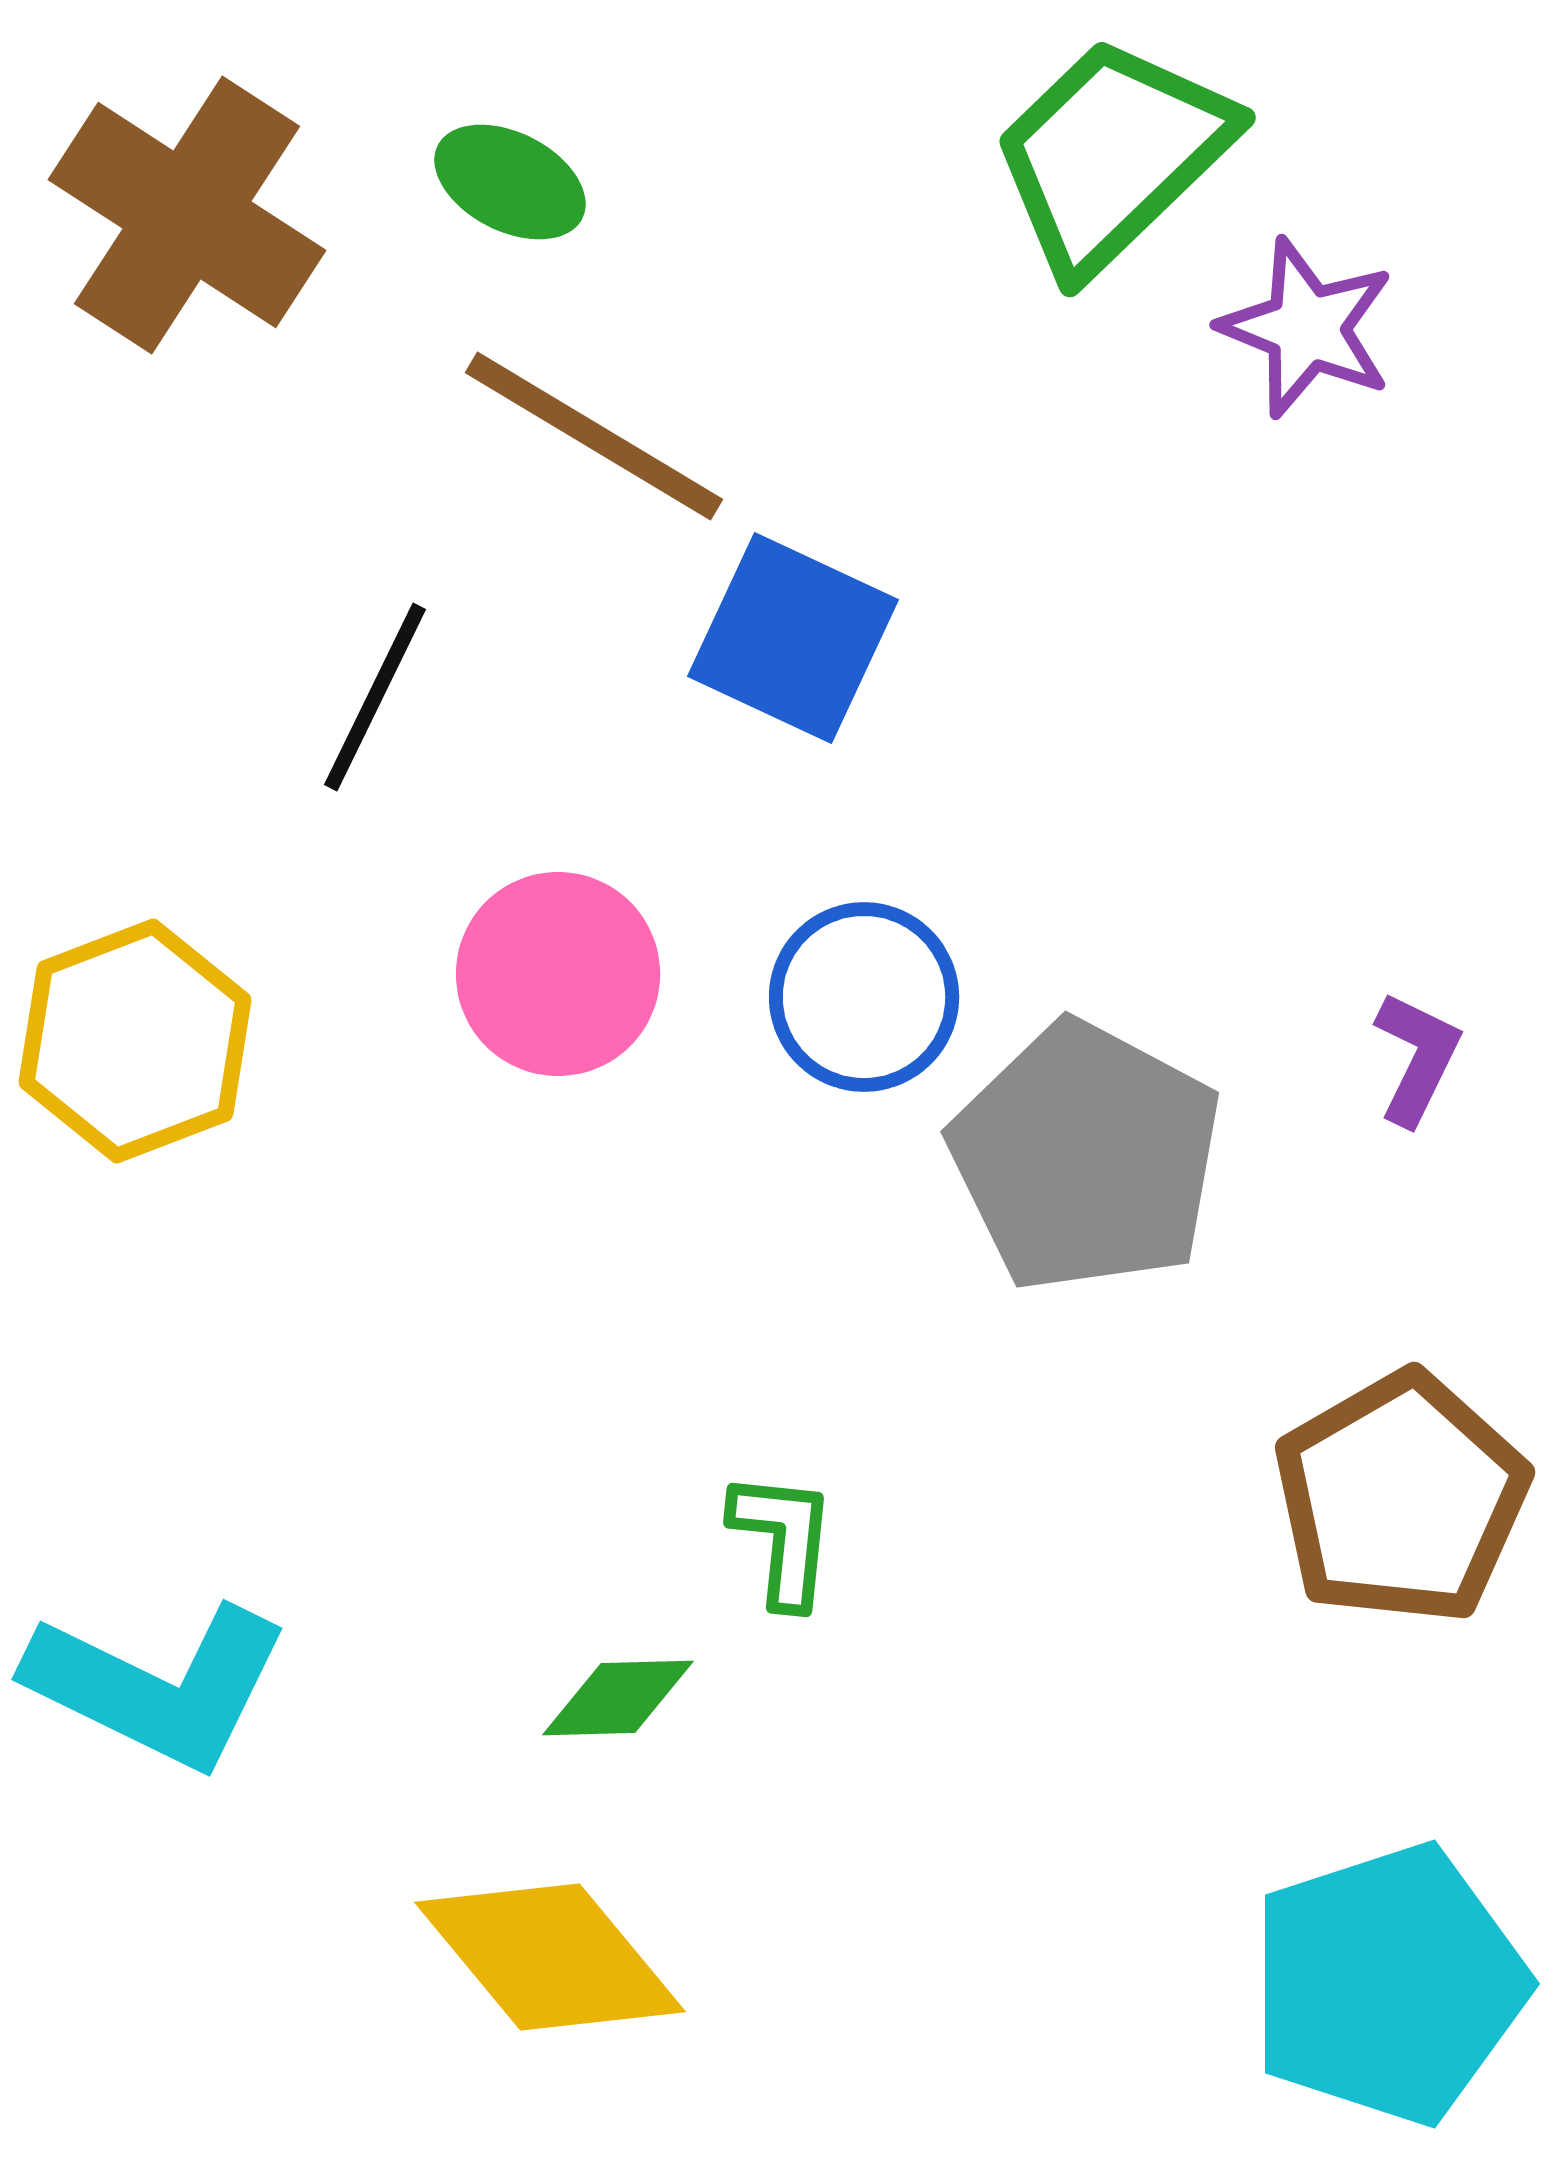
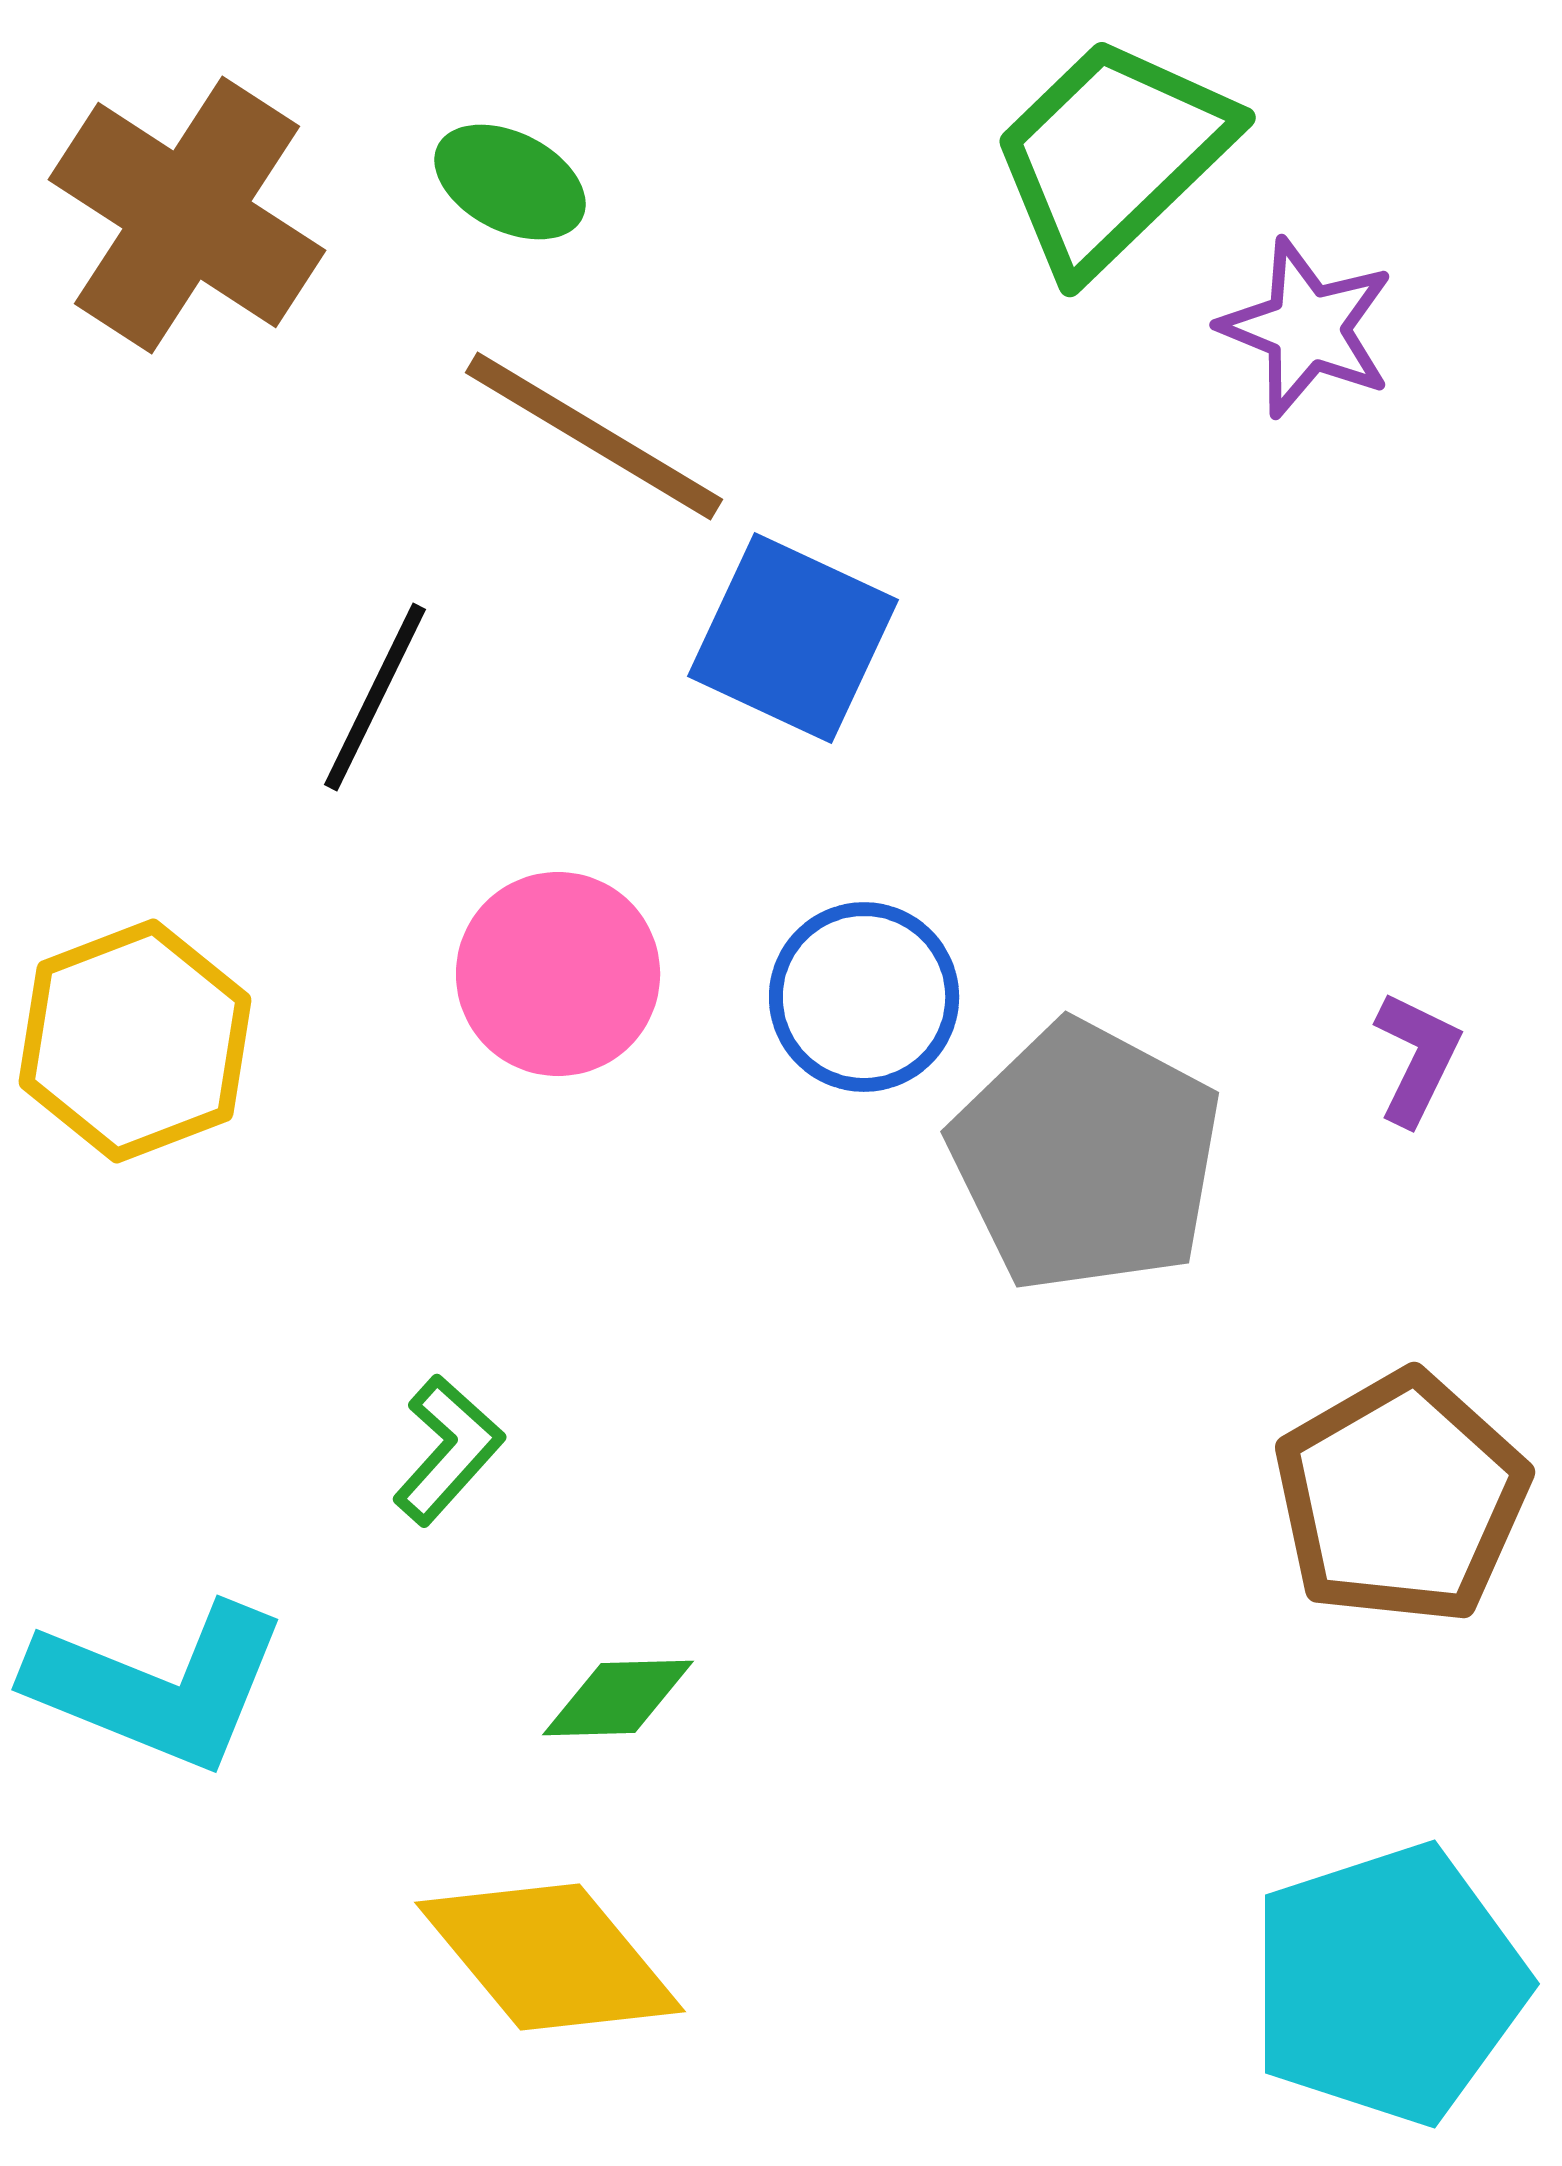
green L-shape: moved 335 px left, 89 px up; rotated 36 degrees clockwise
cyan L-shape: rotated 4 degrees counterclockwise
